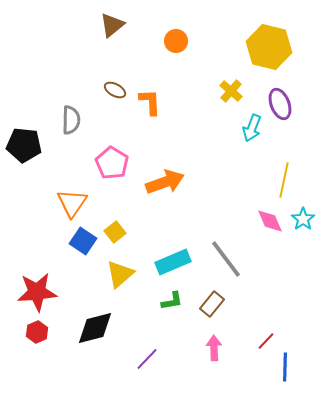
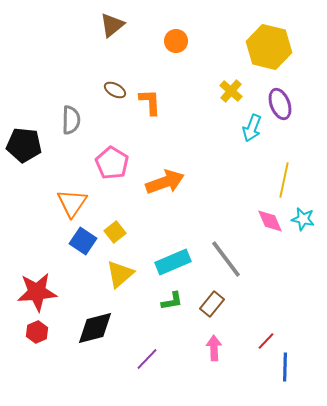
cyan star: rotated 25 degrees counterclockwise
